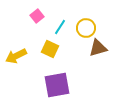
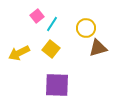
cyan line: moved 8 px left, 3 px up
yellow square: moved 1 px right; rotated 12 degrees clockwise
yellow arrow: moved 3 px right, 3 px up
purple square: rotated 12 degrees clockwise
